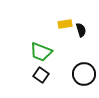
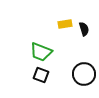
black semicircle: moved 3 px right, 1 px up
black square: rotated 14 degrees counterclockwise
